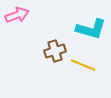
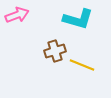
cyan L-shape: moved 13 px left, 10 px up
yellow line: moved 1 px left
